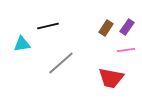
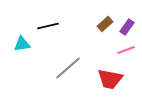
brown rectangle: moved 1 px left, 4 px up; rotated 14 degrees clockwise
pink line: rotated 12 degrees counterclockwise
gray line: moved 7 px right, 5 px down
red trapezoid: moved 1 px left, 1 px down
